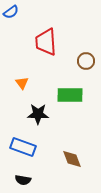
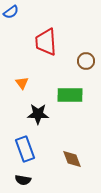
blue rectangle: moved 2 px right, 2 px down; rotated 50 degrees clockwise
